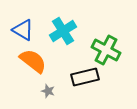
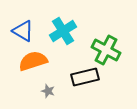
blue triangle: moved 1 px down
orange semicircle: rotated 56 degrees counterclockwise
